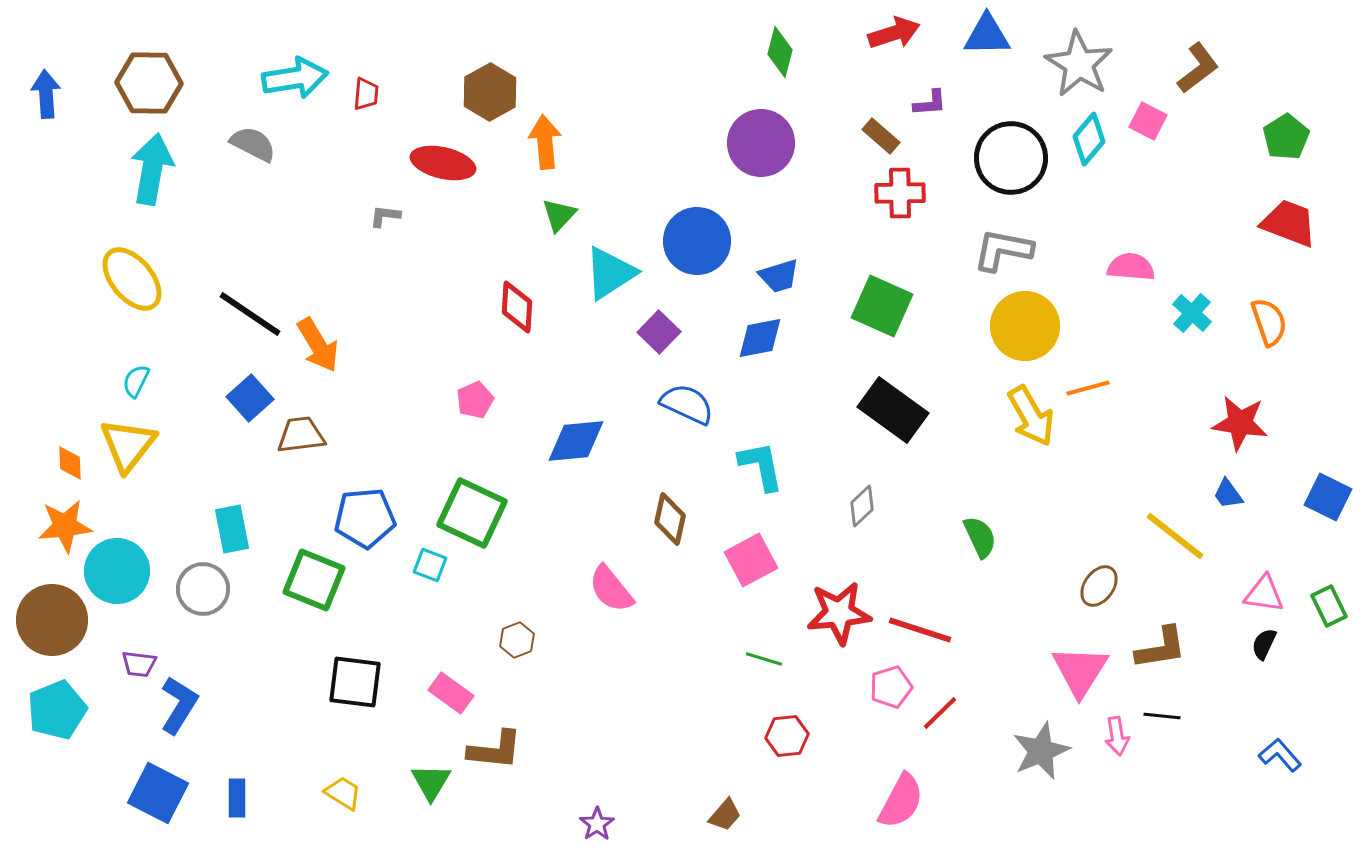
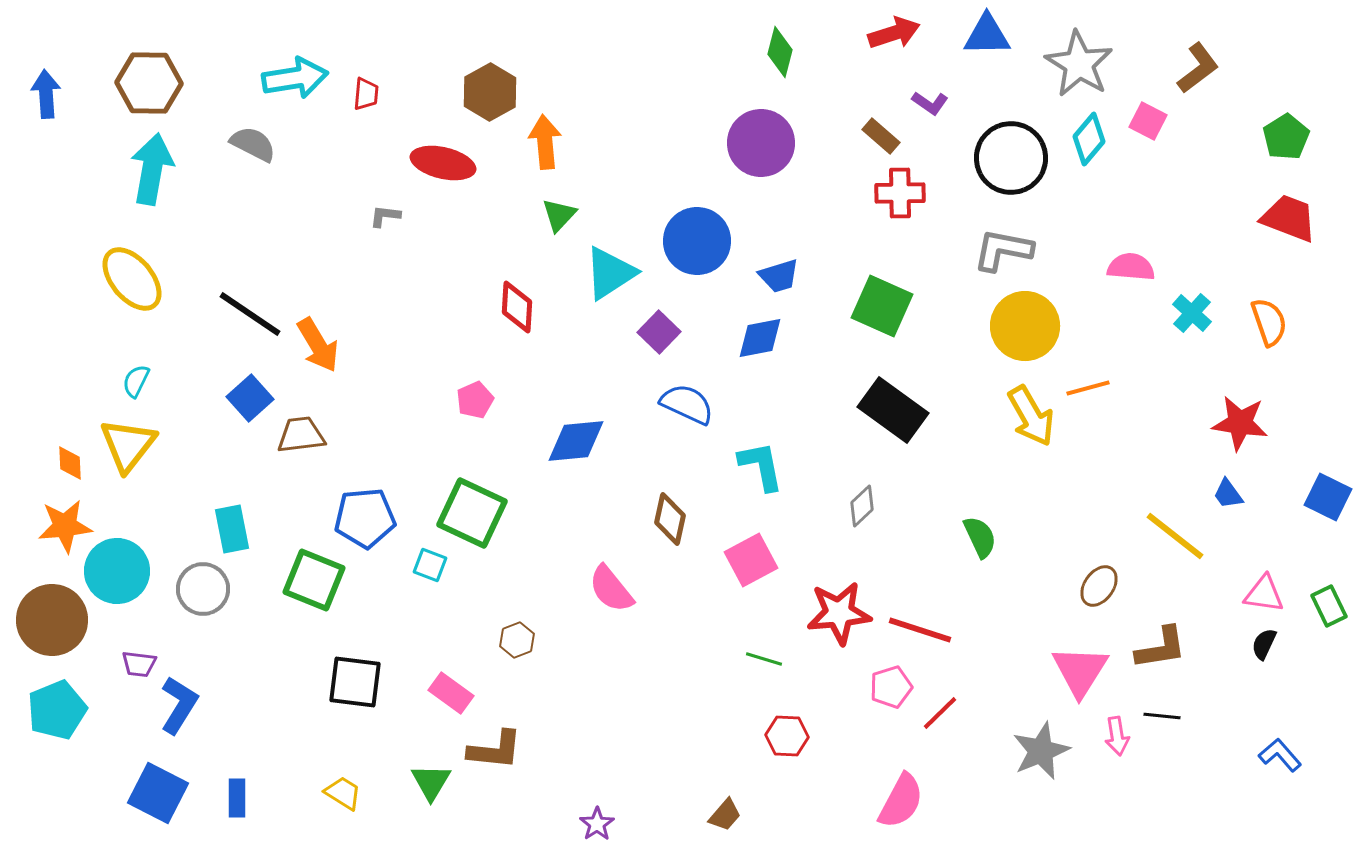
purple L-shape at (930, 103): rotated 39 degrees clockwise
red trapezoid at (1289, 223): moved 5 px up
red hexagon at (787, 736): rotated 9 degrees clockwise
